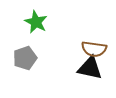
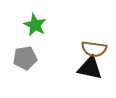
green star: moved 1 px left, 3 px down
gray pentagon: rotated 10 degrees clockwise
